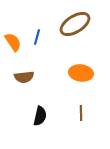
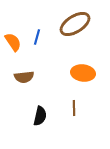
orange ellipse: moved 2 px right
brown line: moved 7 px left, 5 px up
